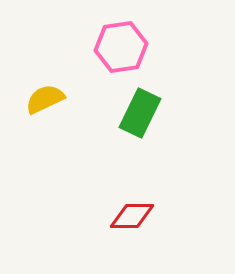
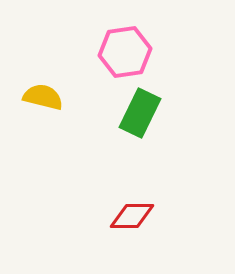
pink hexagon: moved 4 px right, 5 px down
yellow semicircle: moved 2 px left, 2 px up; rotated 39 degrees clockwise
